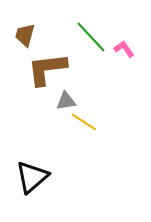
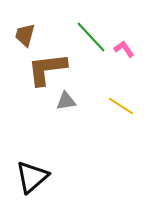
yellow line: moved 37 px right, 16 px up
